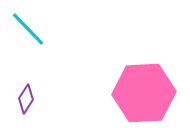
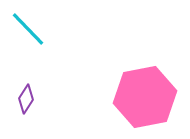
pink hexagon: moved 1 px right, 4 px down; rotated 8 degrees counterclockwise
